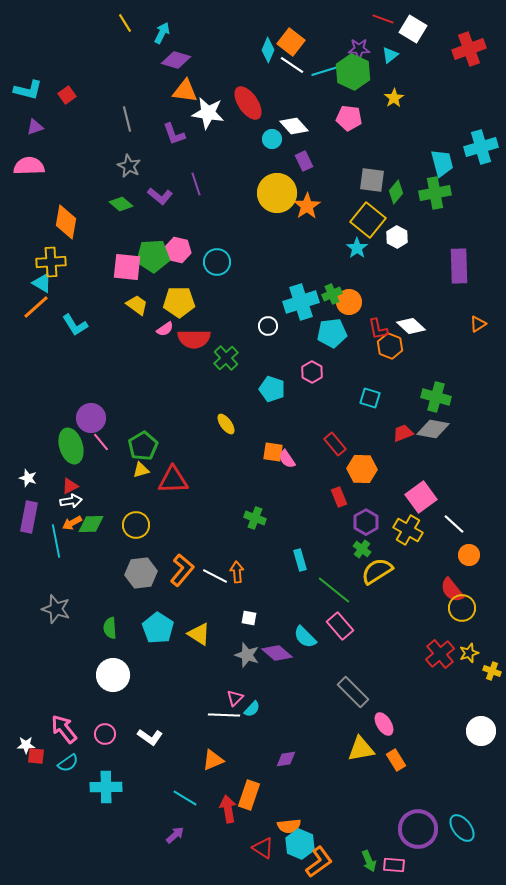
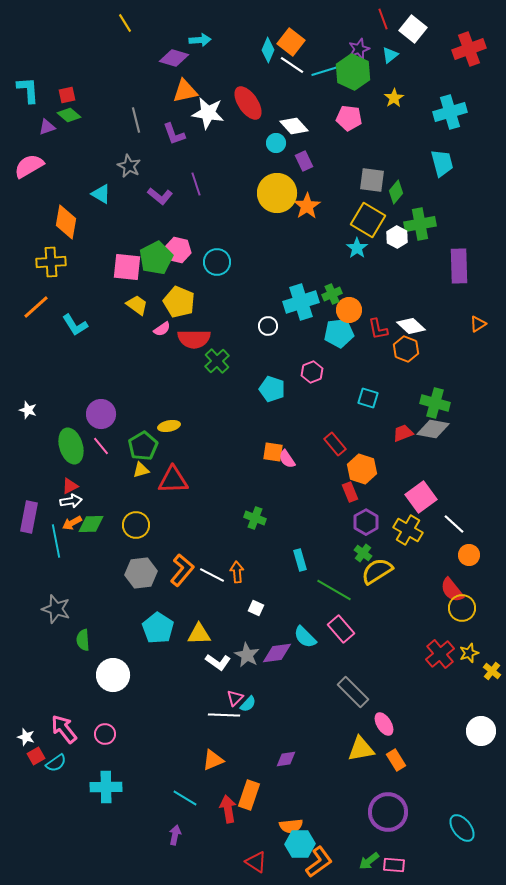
red line at (383, 19): rotated 50 degrees clockwise
white square at (413, 29): rotated 8 degrees clockwise
cyan arrow at (162, 33): moved 38 px right, 7 px down; rotated 60 degrees clockwise
purple star at (359, 49): rotated 20 degrees counterclockwise
purple diamond at (176, 60): moved 2 px left, 2 px up
cyan L-shape at (28, 90): rotated 108 degrees counterclockwise
orange triangle at (185, 91): rotated 20 degrees counterclockwise
red square at (67, 95): rotated 24 degrees clockwise
gray line at (127, 119): moved 9 px right, 1 px down
purple triangle at (35, 127): moved 12 px right
cyan circle at (272, 139): moved 4 px right, 4 px down
cyan cross at (481, 147): moved 31 px left, 35 px up
pink semicircle at (29, 166): rotated 28 degrees counterclockwise
green cross at (435, 193): moved 15 px left, 31 px down
green diamond at (121, 204): moved 52 px left, 89 px up
yellow square at (368, 220): rotated 8 degrees counterclockwise
green pentagon at (153, 256): moved 3 px right, 2 px down; rotated 24 degrees counterclockwise
cyan triangle at (42, 283): moved 59 px right, 89 px up
yellow pentagon at (179, 302): rotated 24 degrees clockwise
orange circle at (349, 302): moved 8 px down
pink semicircle at (165, 329): moved 3 px left
cyan pentagon at (332, 333): moved 7 px right
orange hexagon at (390, 346): moved 16 px right, 3 px down
green cross at (226, 358): moved 9 px left, 3 px down
pink hexagon at (312, 372): rotated 10 degrees clockwise
green cross at (436, 397): moved 1 px left, 6 px down
cyan square at (370, 398): moved 2 px left
purple circle at (91, 418): moved 10 px right, 4 px up
yellow ellipse at (226, 424): moved 57 px left, 2 px down; rotated 65 degrees counterclockwise
pink line at (101, 442): moved 4 px down
orange hexagon at (362, 469): rotated 16 degrees clockwise
white star at (28, 478): moved 68 px up
red rectangle at (339, 497): moved 11 px right, 5 px up
green cross at (362, 549): moved 1 px right, 4 px down
white line at (215, 576): moved 3 px left, 1 px up
green line at (334, 590): rotated 9 degrees counterclockwise
white square at (249, 618): moved 7 px right, 10 px up; rotated 14 degrees clockwise
pink rectangle at (340, 626): moved 1 px right, 3 px down
green semicircle at (110, 628): moved 27 px left, 12 px down
yellow triangle at (199, 634): rotated 35 degrees counterclockwise
purple diamond at (277, 653): rotated 48 degrees counterclockwise
gray star at (247, 655): rotated 10 degrees clockwise
yellow cross at (492, 671): rotated 18 degrees clockwise
cyan semicircle at (252, 709): moved 4 px left, 5 px up
white L-shape at (150, 737): moved 68 px right, 75 px up
white star at (26, 745): moved 8 px up; rotated 18 degrees clockwise
red square at (36, 756): rotated 36 degrees counterclockwise
cyan semicircle at (68, 763): moved 12 px left
orange semicircle at (289, 826): moved 2 px right
purple circle at (418, 829): moved 30 px left, 17 px up
purple arrow at (175, 835): rotated 36 degrees counterclockwise
cyan hexagon at (300, 844): rotated 24 degrees counterclockwise
red triangle at (263, 848): moved 7 px left, 14 px down
green arrow at (369, 861): rotated 75 degrees clockwise
